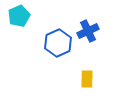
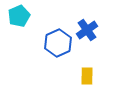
blue cross: moved 1 px left, 1 px up; rotated 10 degrees counterclockwise
yellow rectangle: moved 3 px up
